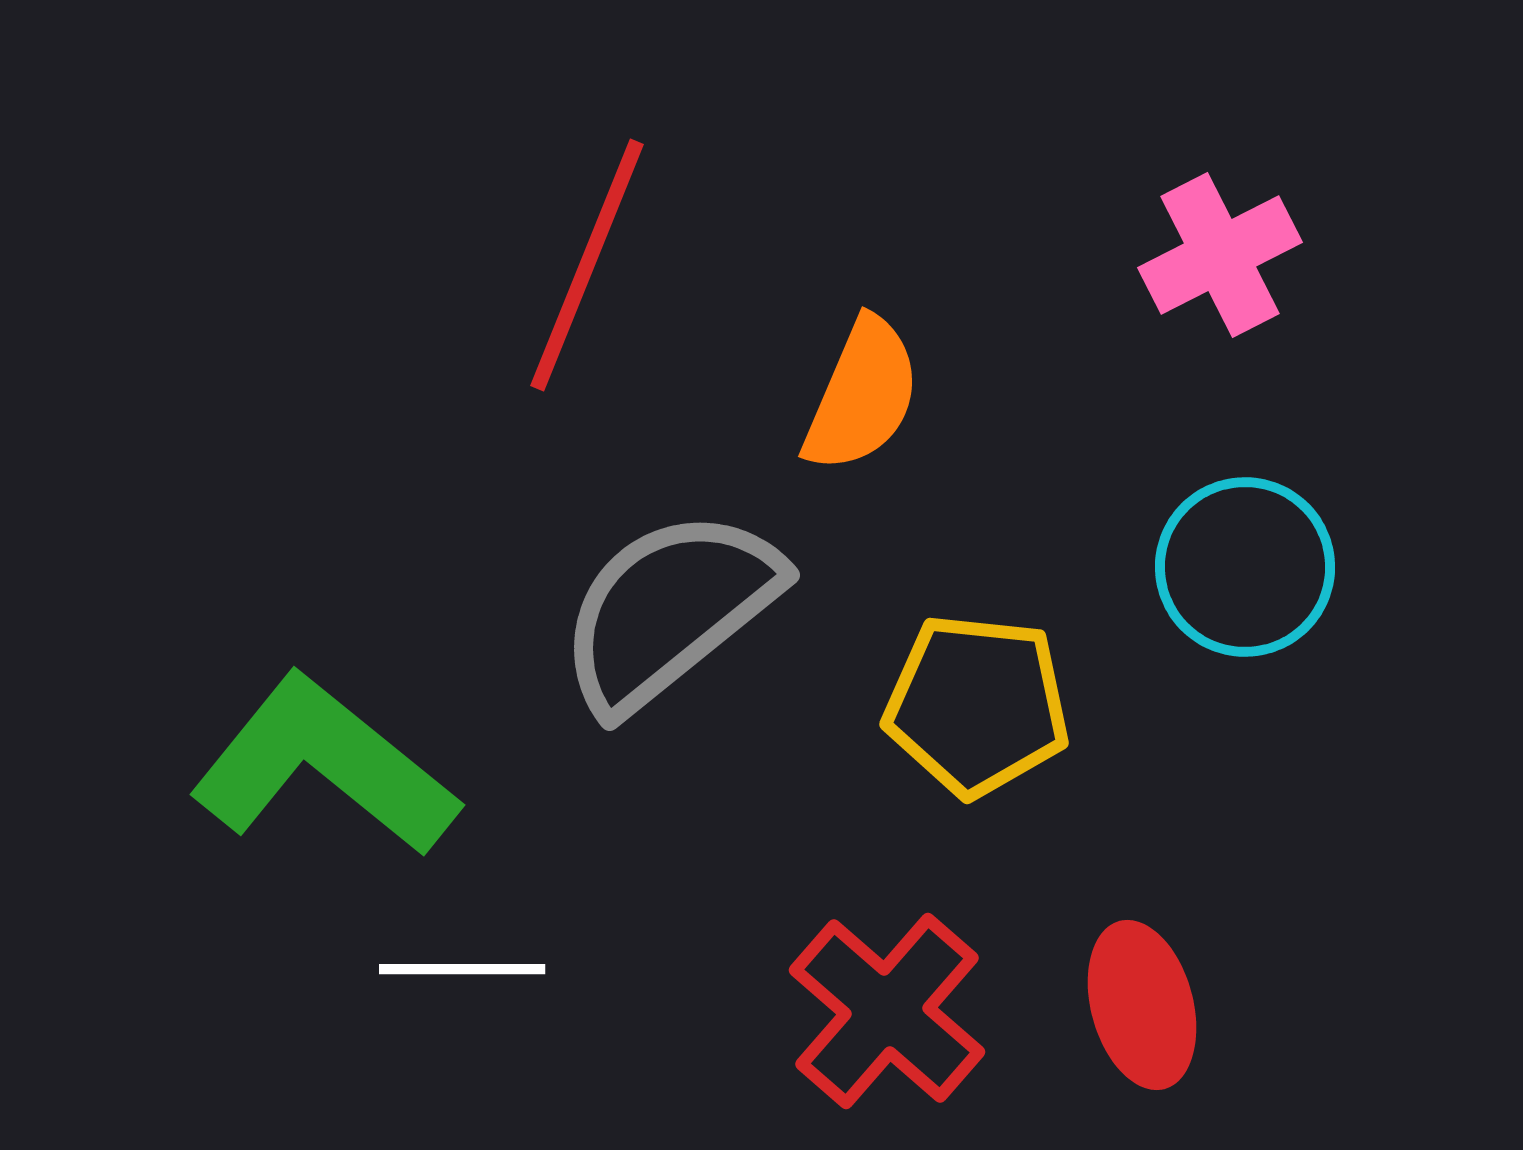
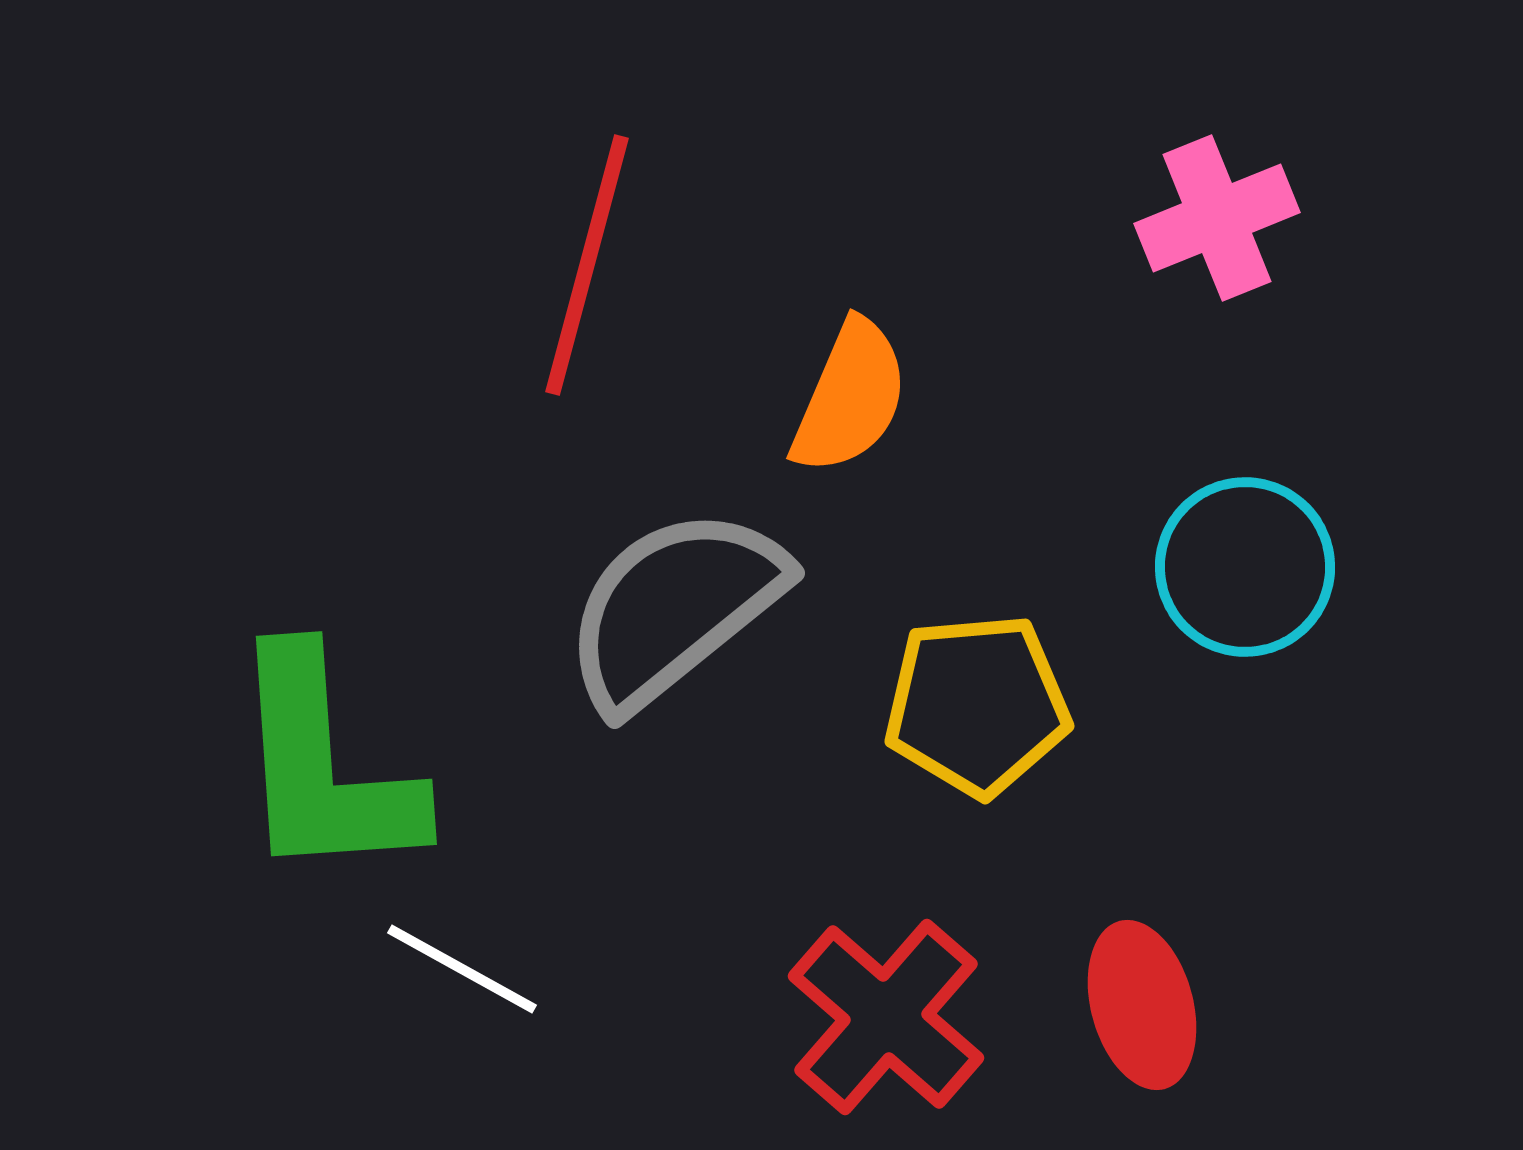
pink cross: moved 3 px left, 37 px up; rotated 5 degrees clockwise
red line: rotated 7 degrees counterclockwise
orange semicircle: moved 12 px left, 2 px down
gray semicircle: moved 5 px right, 2 px up
yellow pentagon: rotated 11 degrees counterclockwise
green L-shape: rotated 133 degrees counterclockwise
white line: rotated 29 degrees clockwise
red cross: moved 1 px left, 6 px down
